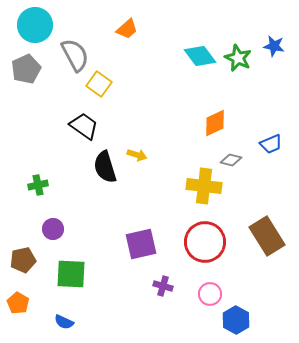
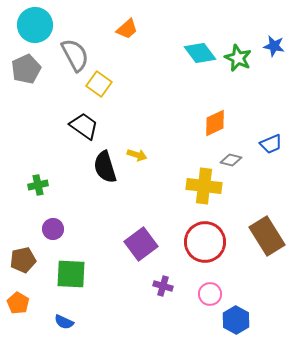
cyan diamond: moved 3 px up
purple square: rotated 24 degrees counterclockwise
